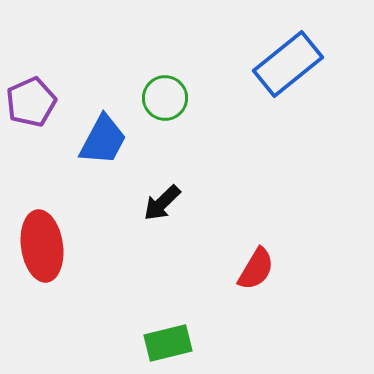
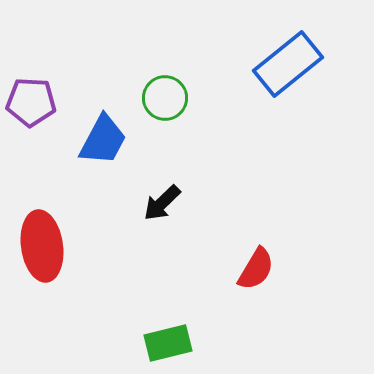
purple pentagon: rotated 27 degrees clockwise
